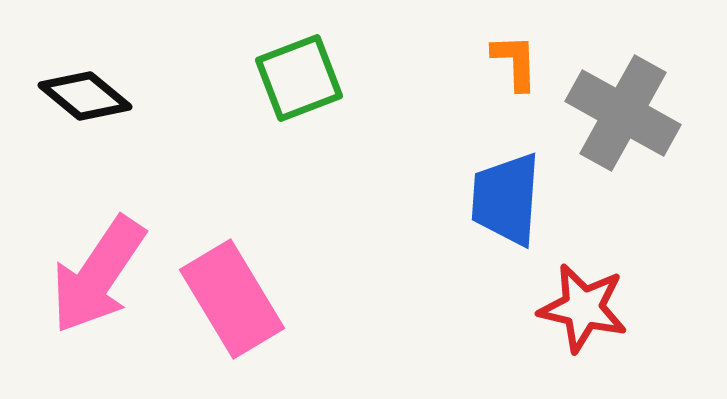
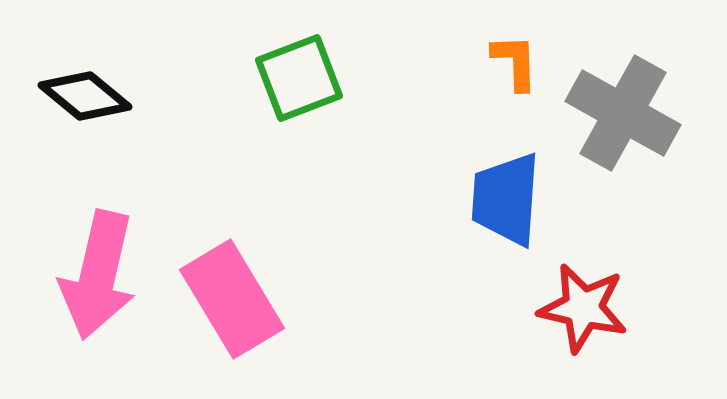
pink arrow: rotated 21 degrees counterclockwise
